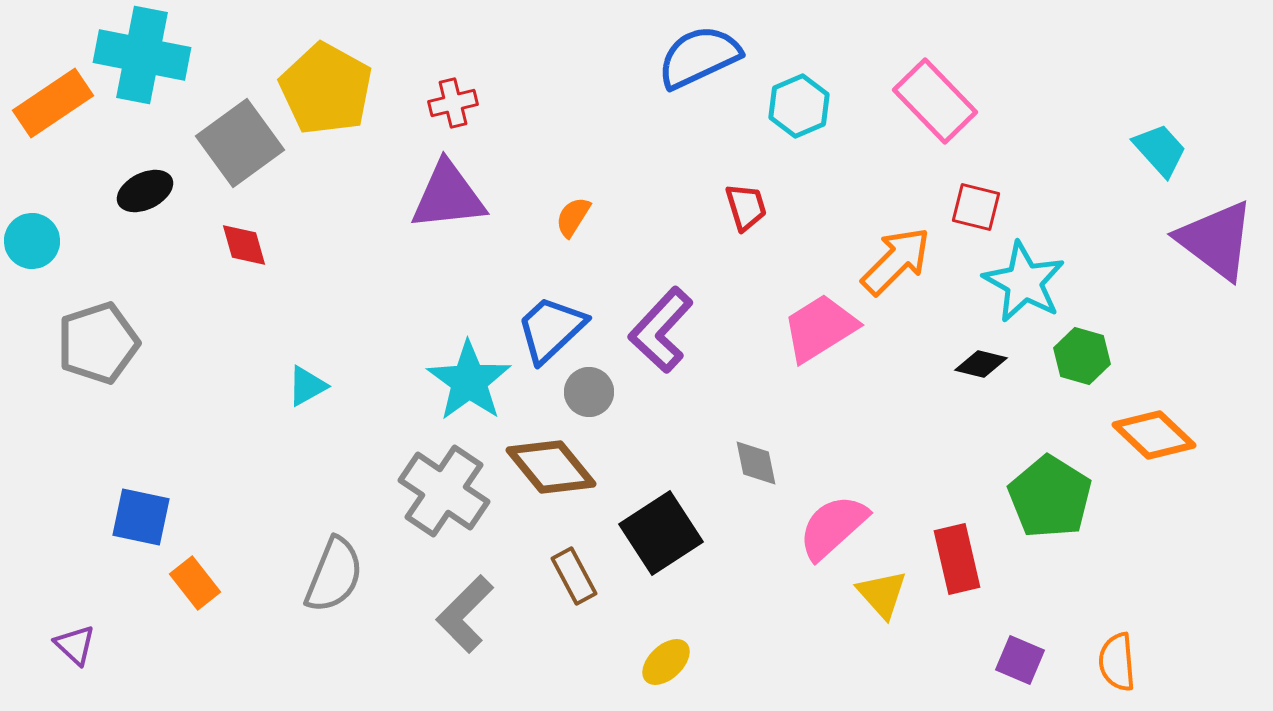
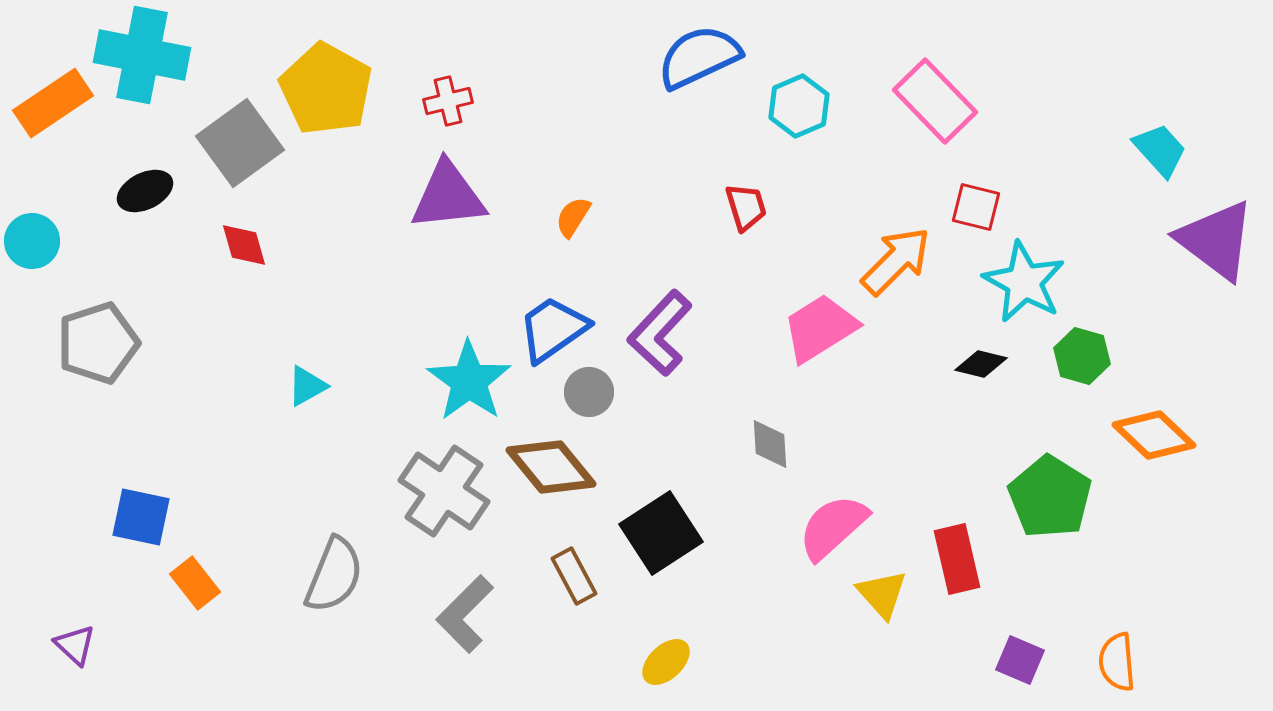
red cross at (453, 103): moved 5 px left, 2 px up
blue trapezoid at (551, 329): moved 2 px right; rotated 8 degrees clockwise
purple L-shape at (661, 330): moved 1 px left, 3 px down
gray diamond at (756, 463): moved 14 px right, 19 px up; rotated 8 degrees clockwise
